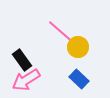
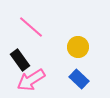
pink line: moved 29 px left, 4 px up
black rectangle: moved 2 px left
pink arrow: moved 5 px right
